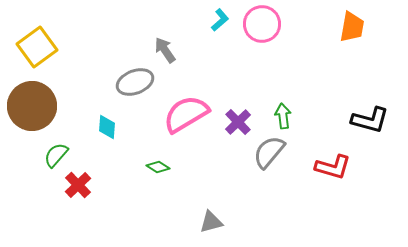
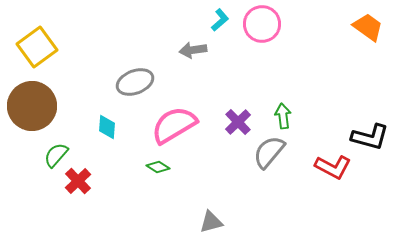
orange trapezoid: moved 16 px right; rotated 64 degrees counterclockwise
gray arrow: moved 28 px right; rotated 64 degrees counterclockwise
pink semicircle: moved 12 px left, 11 px down
black L-shape: moved 17 px down
red L-shape: rotated 12 degrees clockwise
red cross: moved 4 px up
